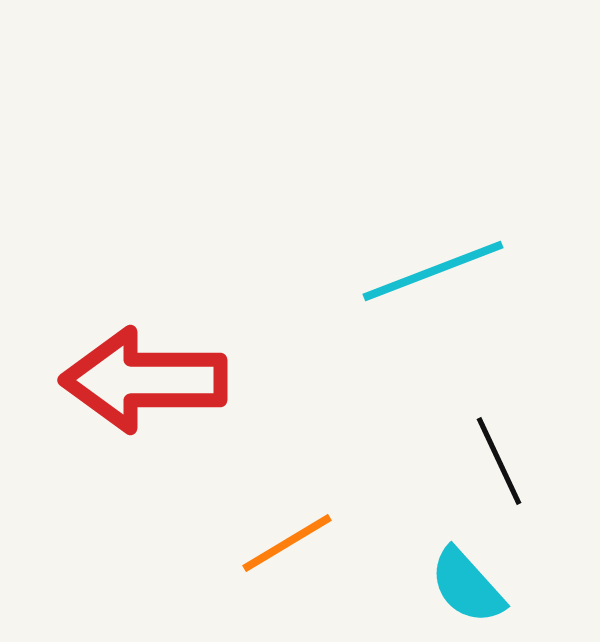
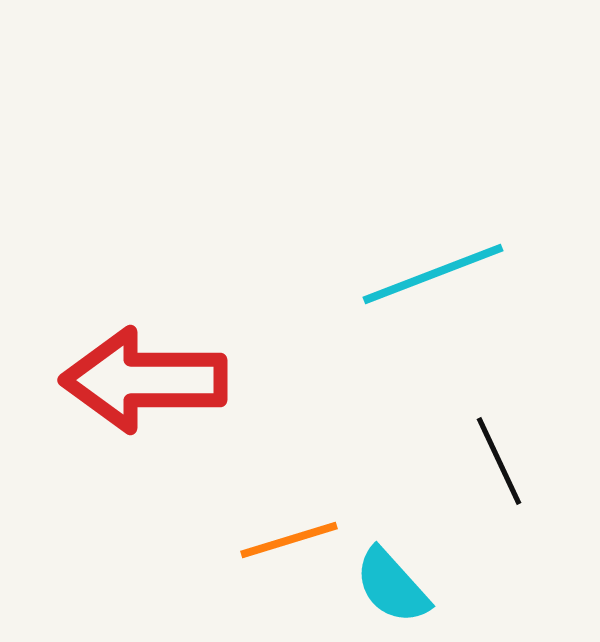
cyan line: moved 3 px down
orange line: moved 2 px right, 3 px up; rotated 14 degrees clockwise
cyan semicircle: moved 75 px left
